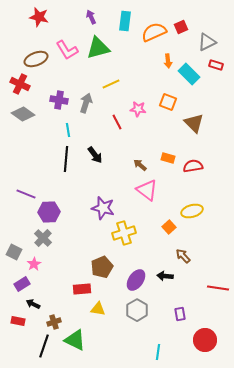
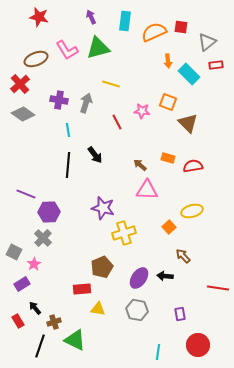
red square at (181, 27): rotated 32 degrees clockwise
gray triangle at (207, 42): rotated 12 degrees counterclockwise
red rectangle at (216, 65): rotated 24 degrees counterclockwise
red cross at (20, 84): rotated 24 degrees clockwise
yellow line at (111, 84): rotated 42 degrees clockwise
pink star at (138, 109): moved 4 px right, 2 px down
brown triangle at (194, 123): moved 6 px left
black line at (66, 159): moved 2 px right, 6 px down
pink triangle at (147, 190): rotated 35 degrees counterclockwise
purple ellipse at (136, 280): moved 3 px right, 2 px up
black arrow at (33, 304): moved 2 px right, 4 px down; rotated 24 degrees clockwise
gray hexagon at (137, 310): rotated 20 degrees counterclockwise
red rectangle at (18, 321): rotated 48 degrees clockwise
red circle at (205, 340): moved 7 px left, 5 px down
black line at (44, 346): moved 4 px left
